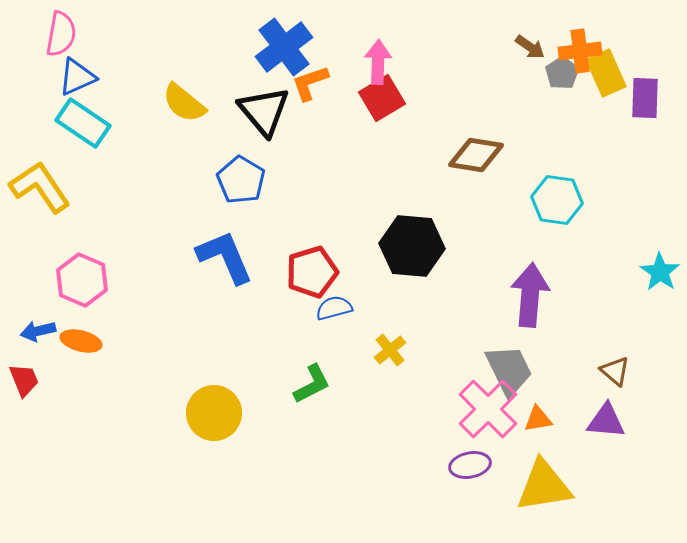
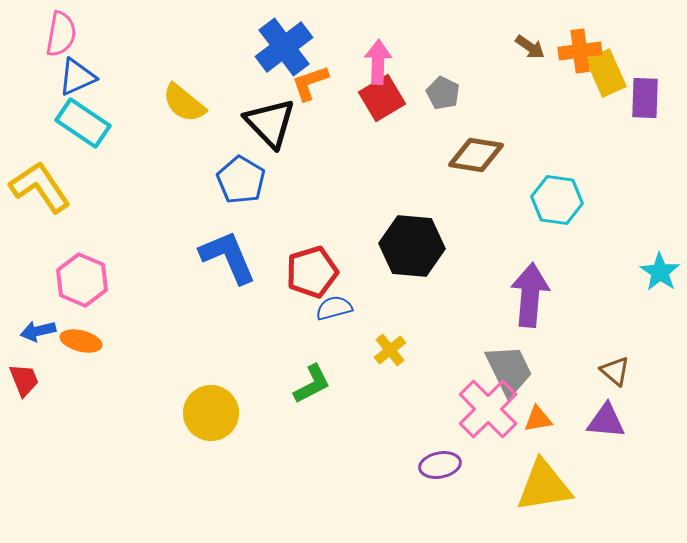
gray pentagon: moved 119 px left, 20 px down; rotated 12 degrees counterclockwise
black triangle: moved 6 px right, 12 px down; rotated 4 degrees counterclockwise
blue L-shape: moved 3 px right
yellow circle: moved 3 px left
purple ellipse: moved 30 px left
